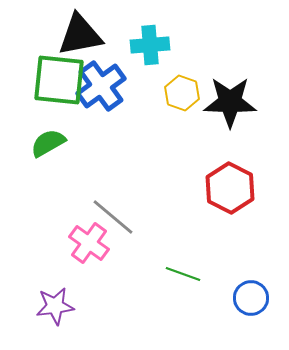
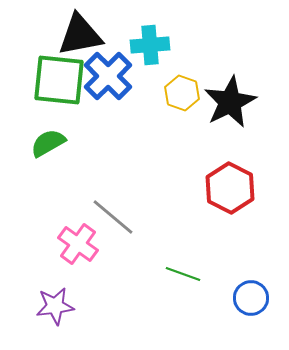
blue cross: moved 7 px right, 10 px up; rotated 9 degrees counterclockwise
black star: rotated 28 degrees counterclockwise
pink cross: moved 11 px left, 1 px down
